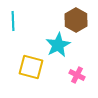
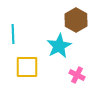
cyan line: moved 13 px down
cyan star: moved 1 px right, 1 px down
yellow square: moved 4 px left; rotated 15 degrees counterclockwise
